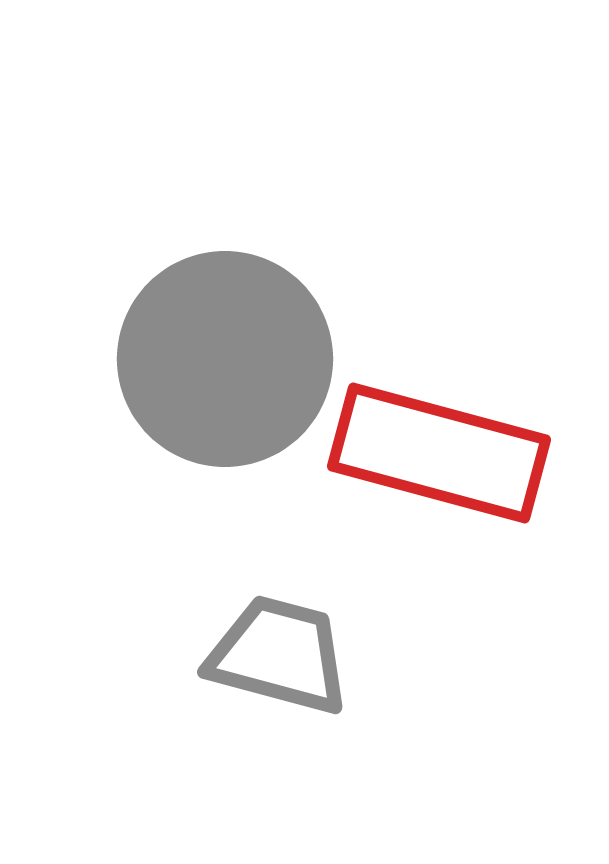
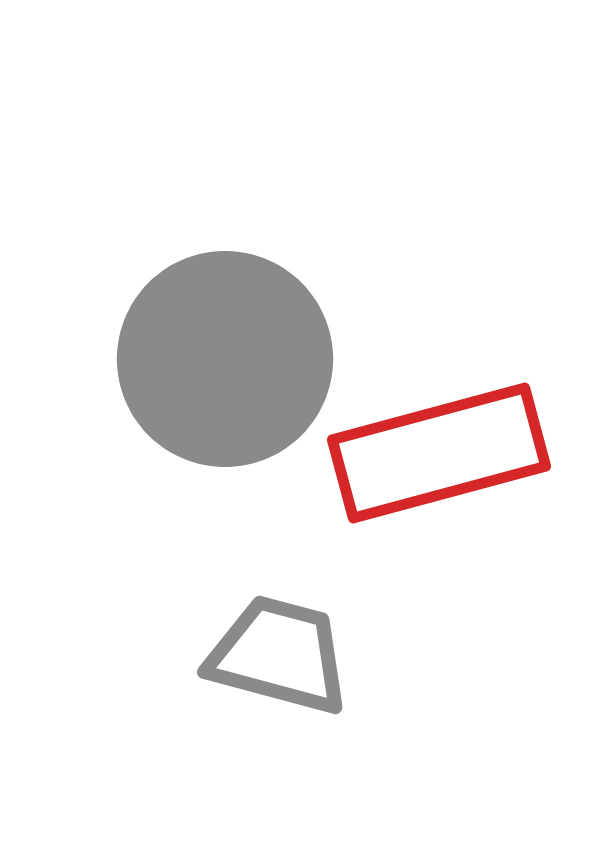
red rectangle: rotated 30 degrees counterclockwise
